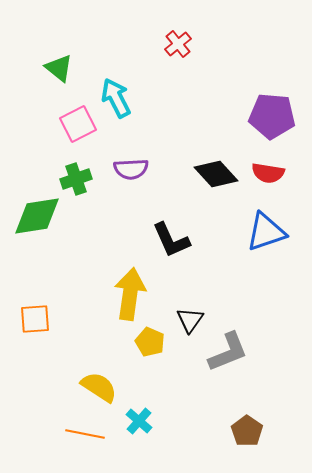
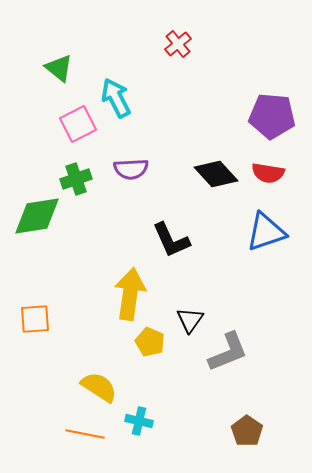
cyan cross: rotated 28 degrees counterclockwise
